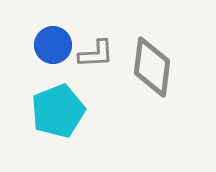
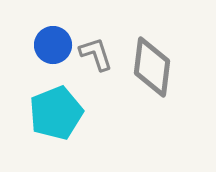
gray L-shape: rotated 105 degrees counterclockwise
cyan pentagon: moved 2 px left, 2 px down
